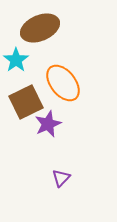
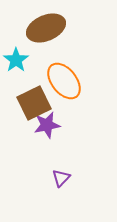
brown ellipse: moved 6 px right
orange ellipse: moved 1 px right, 2 px up
brown square: moved 8 px right, 1 px down
purple star: moved 1 px left, 1 px down; rotated 12 degrees clockwise
